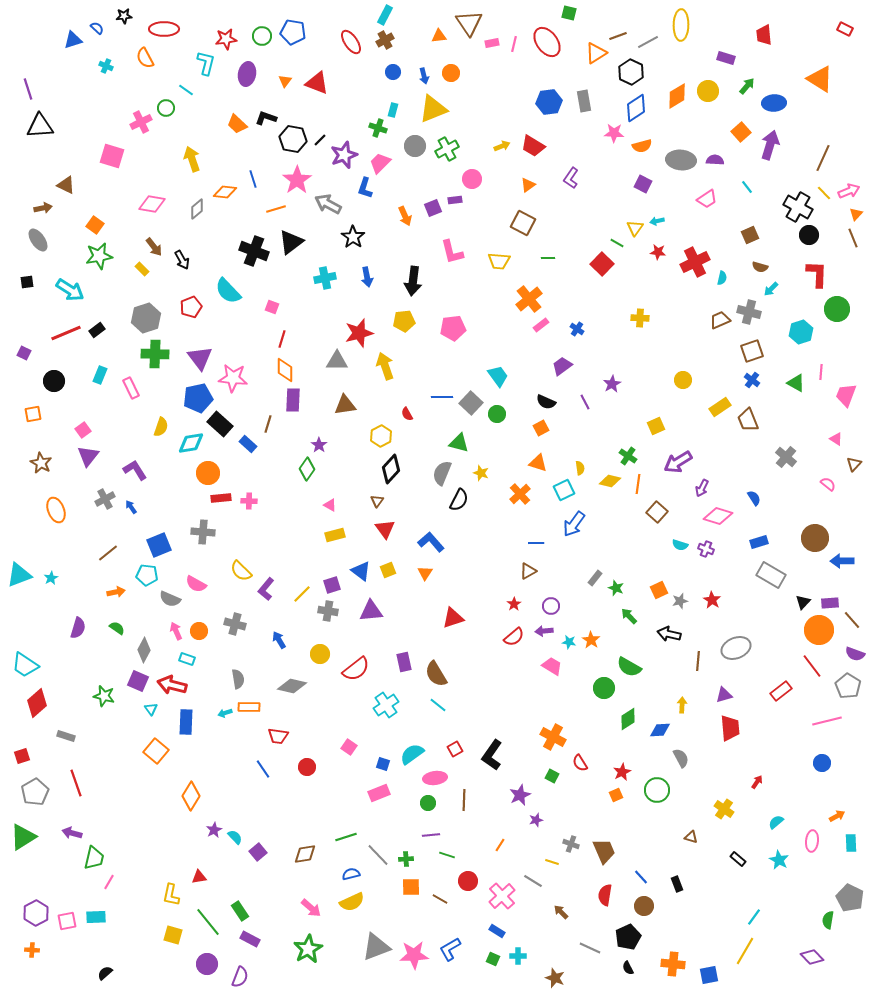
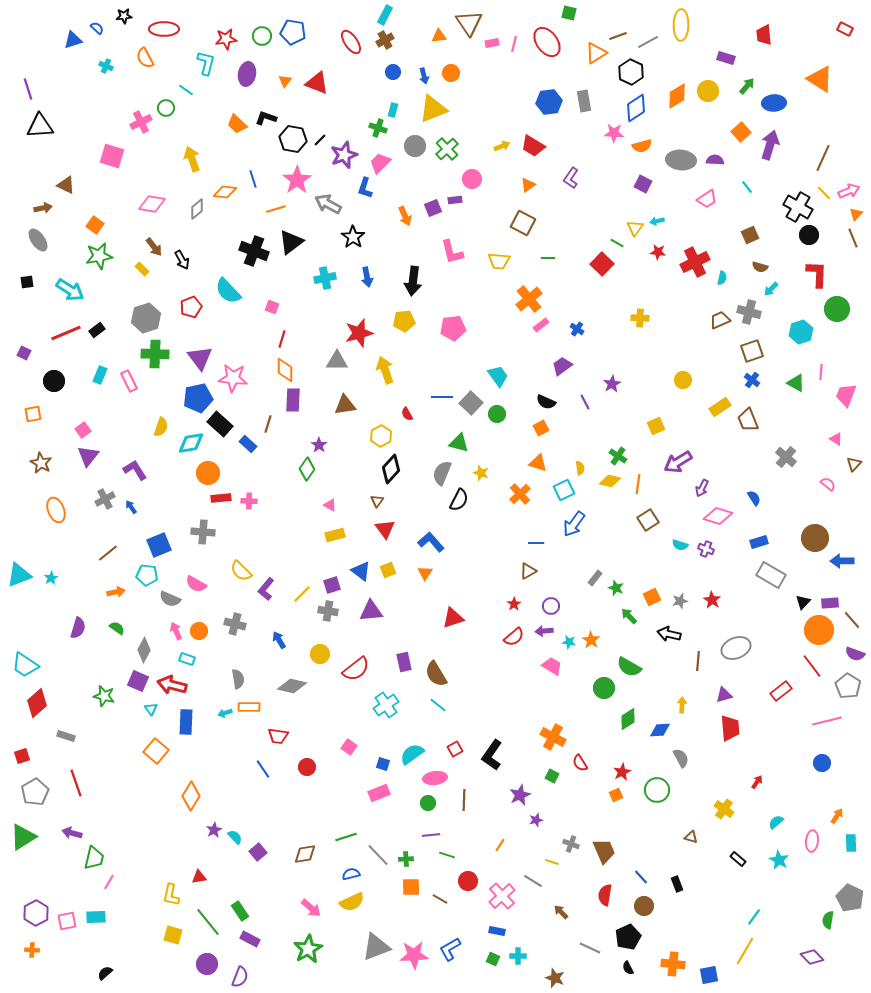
green cross at (447, 149): rotated 15 degrees counterclockwise
yellow arrow at (385, 366): moved 4 px down
pink rectangle at (131, 388): moved 2 px left, 7 px up
green cross at (628, 456): moved 10 px left
brown square at (657, 512): moved 9 px left, 8 px down; rotated 15 degrees clockwise
orange square at (659, 590): moved 7 px left, 7 px down
orange arrow at (837, 816): rotated 28 degrees counterclockwise
blue rectangle at (497, 931): rotated 21 degrees counterclockwise
